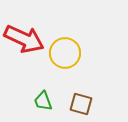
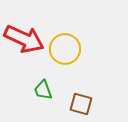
yellow circle: moved 4 px up
green trapezoid: moved 11 px up
